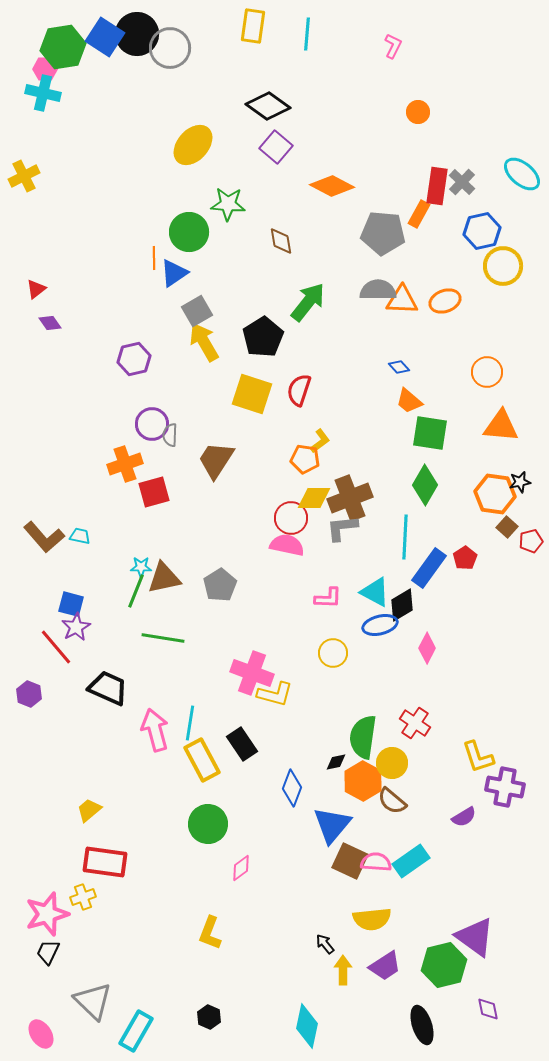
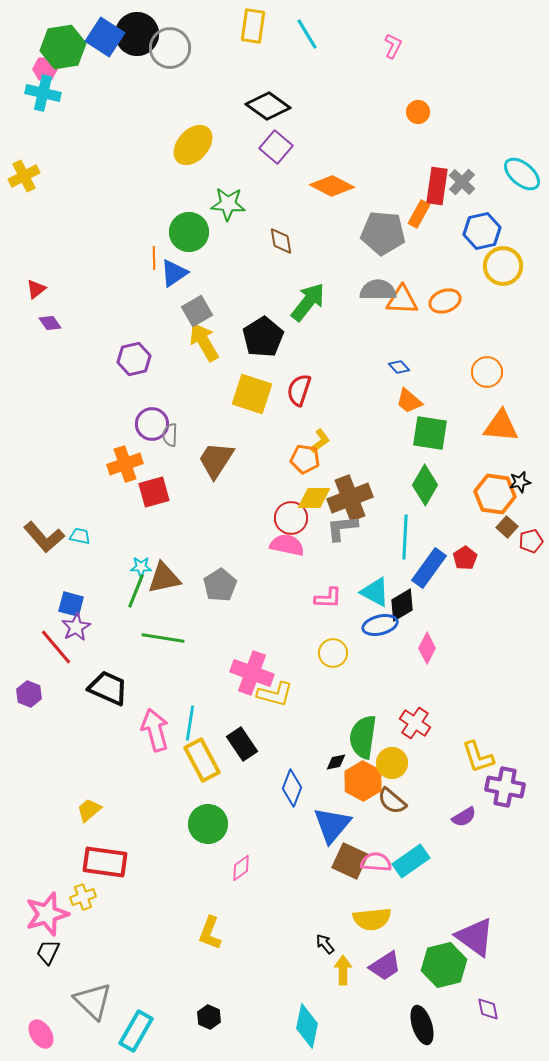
cyan line at (307, 34): rotated 36 degrees counterclockwise
